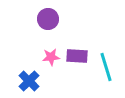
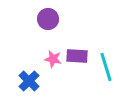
pink star: moved 2 px right, 2 px down; rotated 18 degrees clockwise
